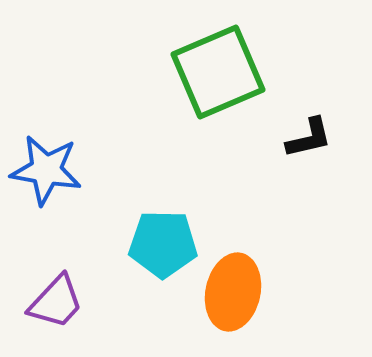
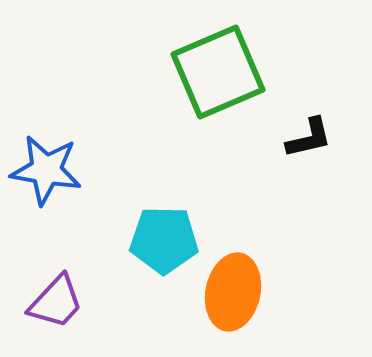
cyan pentagon: moved 1 px right, 4 px up
